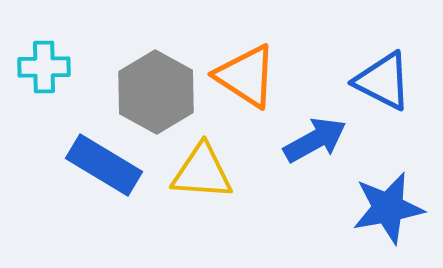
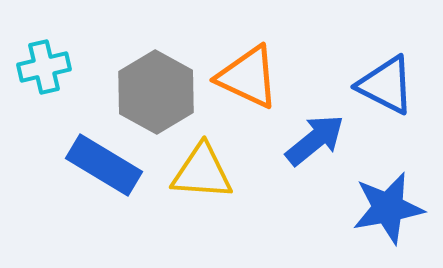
cyan cross: rotated 12 degrees counterclockwise
orange triangle: moved 2 px right, 1 px down; rotated 8 degrees counterclockwise
blue triangle: moved 3 px right, 4 px down
blue arrow: rotated 10 degrees counterclockwise
